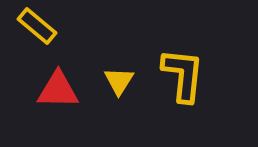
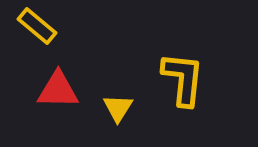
yellow L-shape: moved 4 px down
yellow triangle: moved 1 px left, 27 px down
